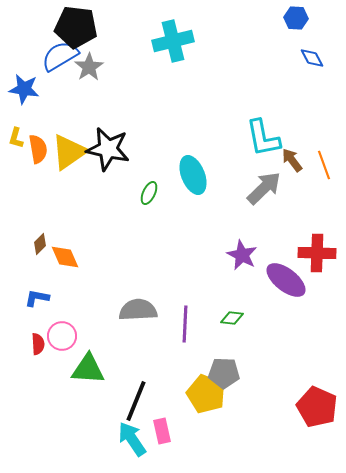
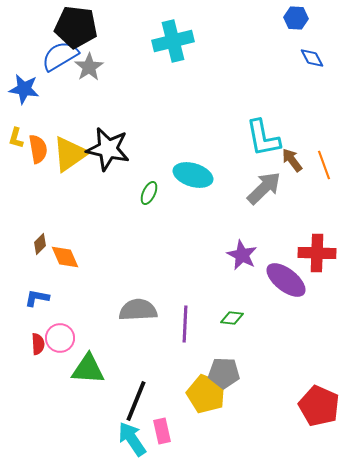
yellow triangle: moved 1 px right, 2 px down
cyan ellipse: rotated 51 degrees counterclockwise
pink circle: moved 2 px left, 2 px down
red pentagon: moved 2 px right, 1 px up
